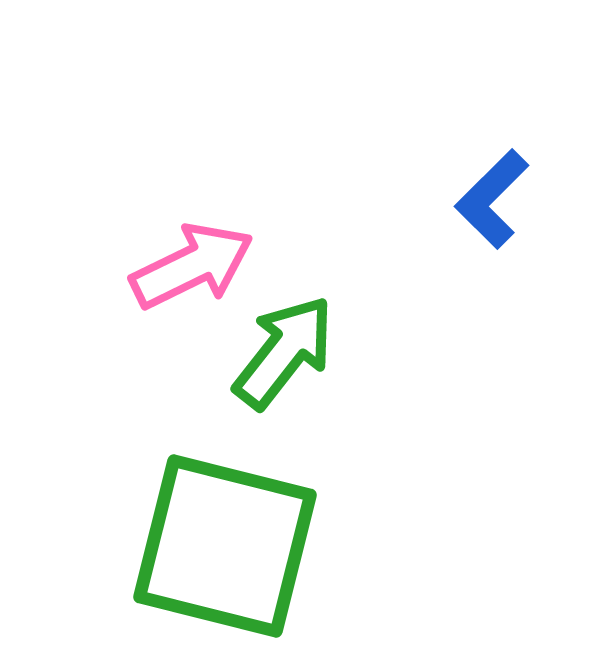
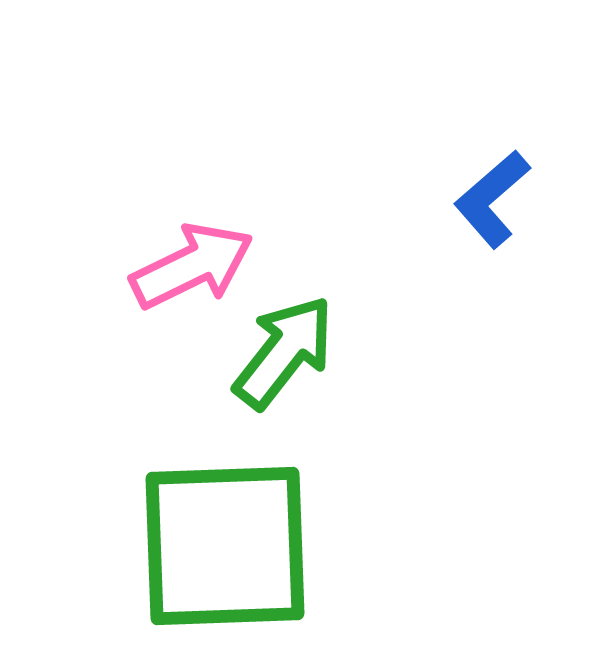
blue L-shape: rotated 4 degrees clockwise
green square: rotated 16 degrees counterclockwise
